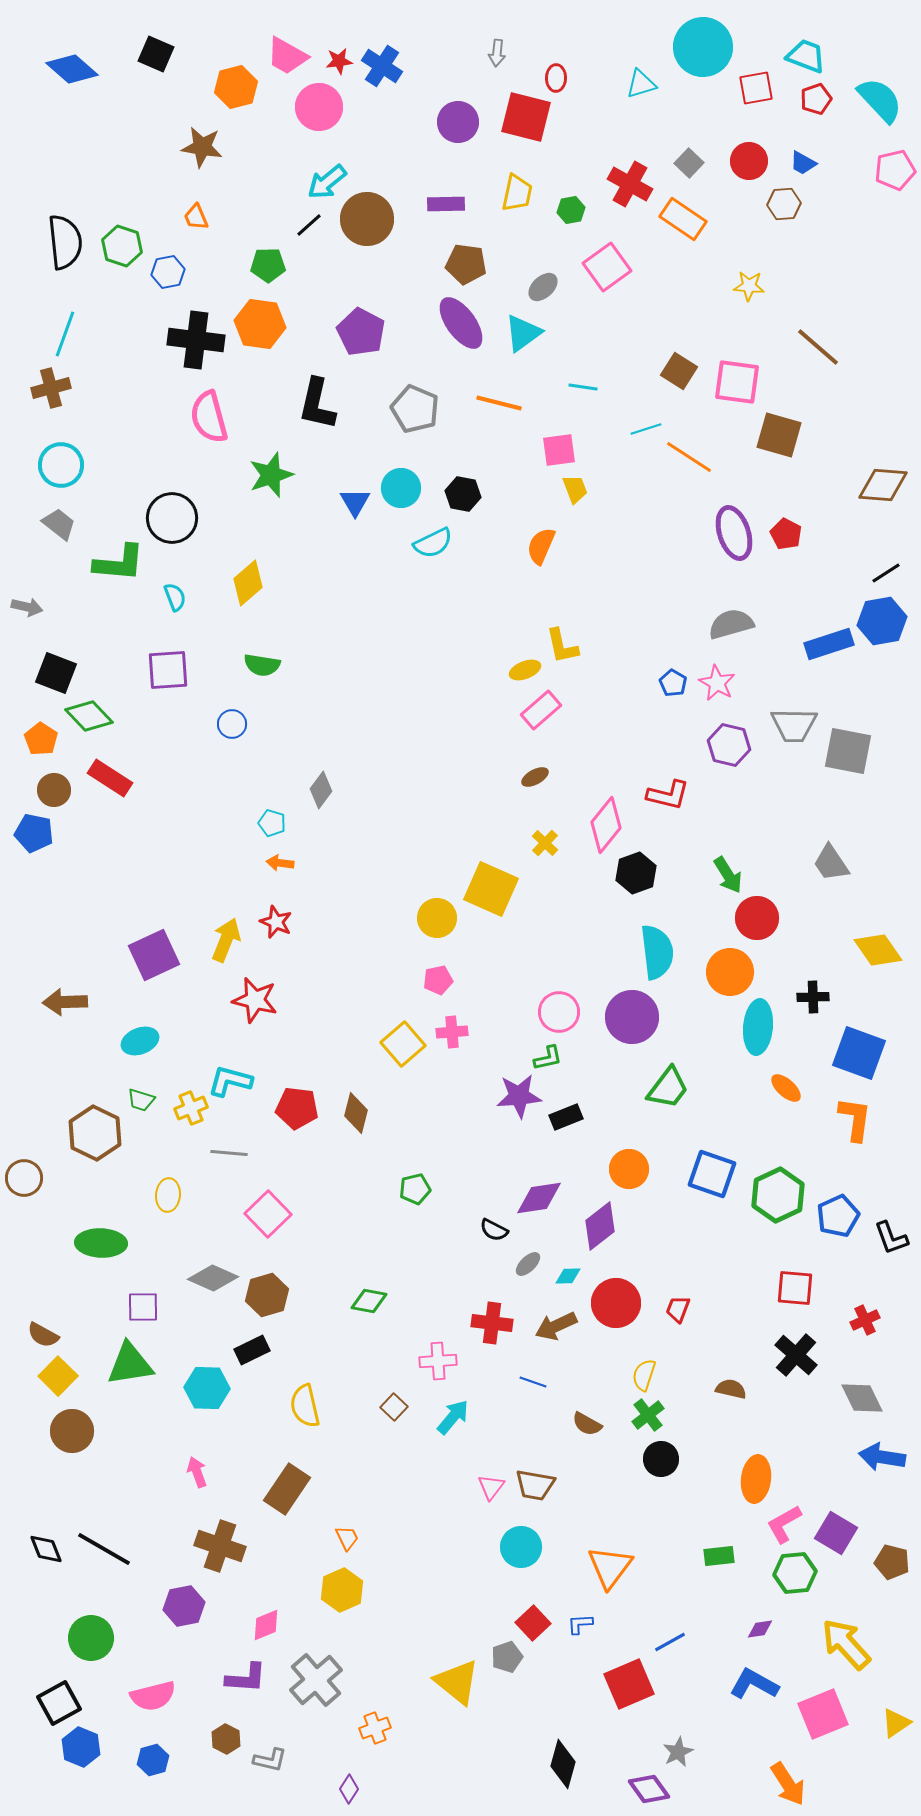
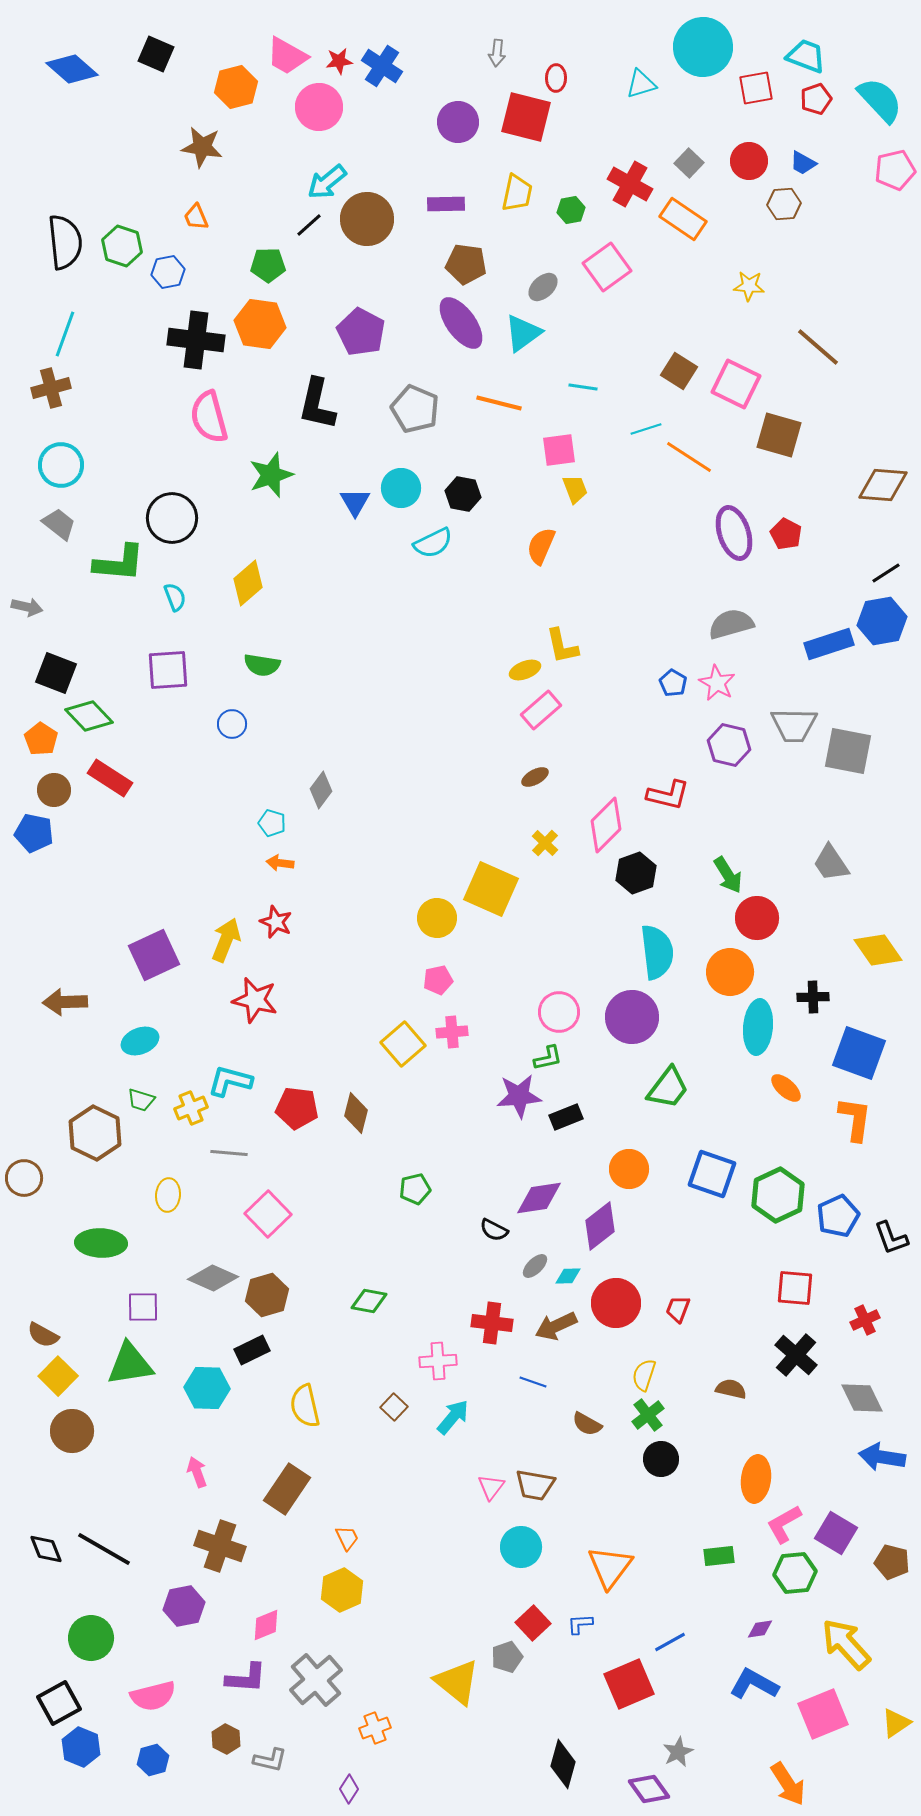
pink square at (737, 382): moved 1 px left, 2 px down; rotated 18 degrees clockwise
pink diamond at (606, 825): rotated 6 degrees clockwise
gray ellipse at (528, 1264): moved 7 px right, 2 px down
